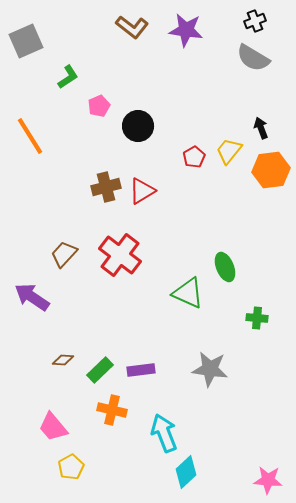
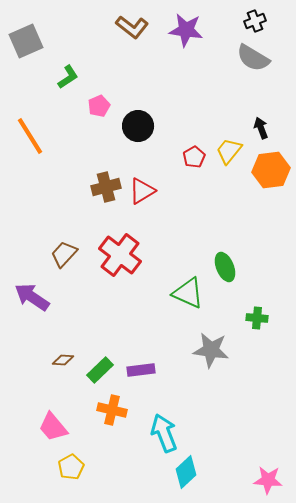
gray star: moved 1 px right, 19 px up
